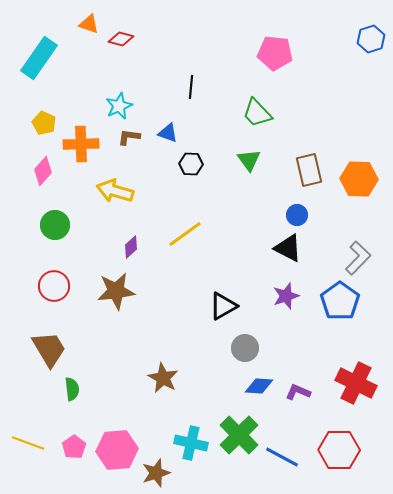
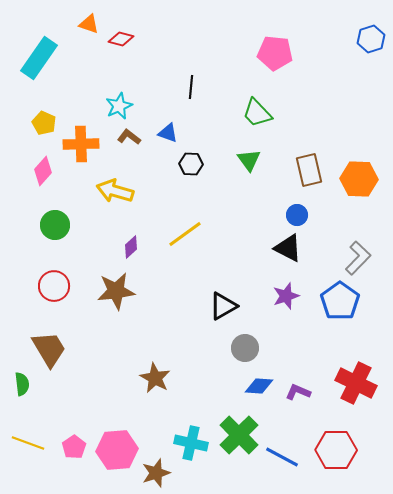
brown L-shape at (129, 137): rotated 30 degrees clockwise
brown star at (163, 378): moved 8 px left
green semicircle at (72, 389): moved 50 px left, 5 px up
red hexagon at (339, 450): moved 3 px left
